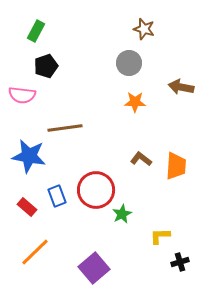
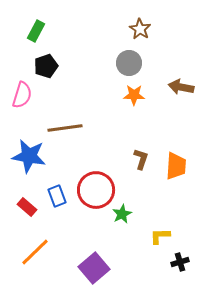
brown star: moved 4 px left; rotated 15 degrees clockwise
pink semicircle: rotated 80 degrees counterclockwise
orange star: moved 1 px left, 7 px up
brown L-shape: rotated 70 degrees clockwise
